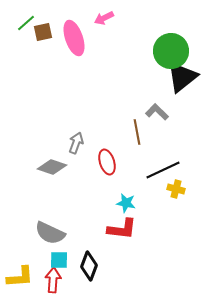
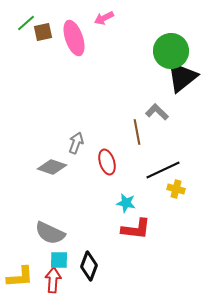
red L-shape: moved 14 px right
